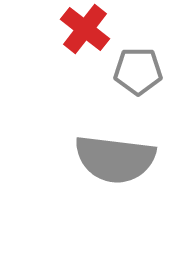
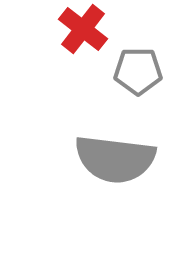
red cross: moved 2 px left
